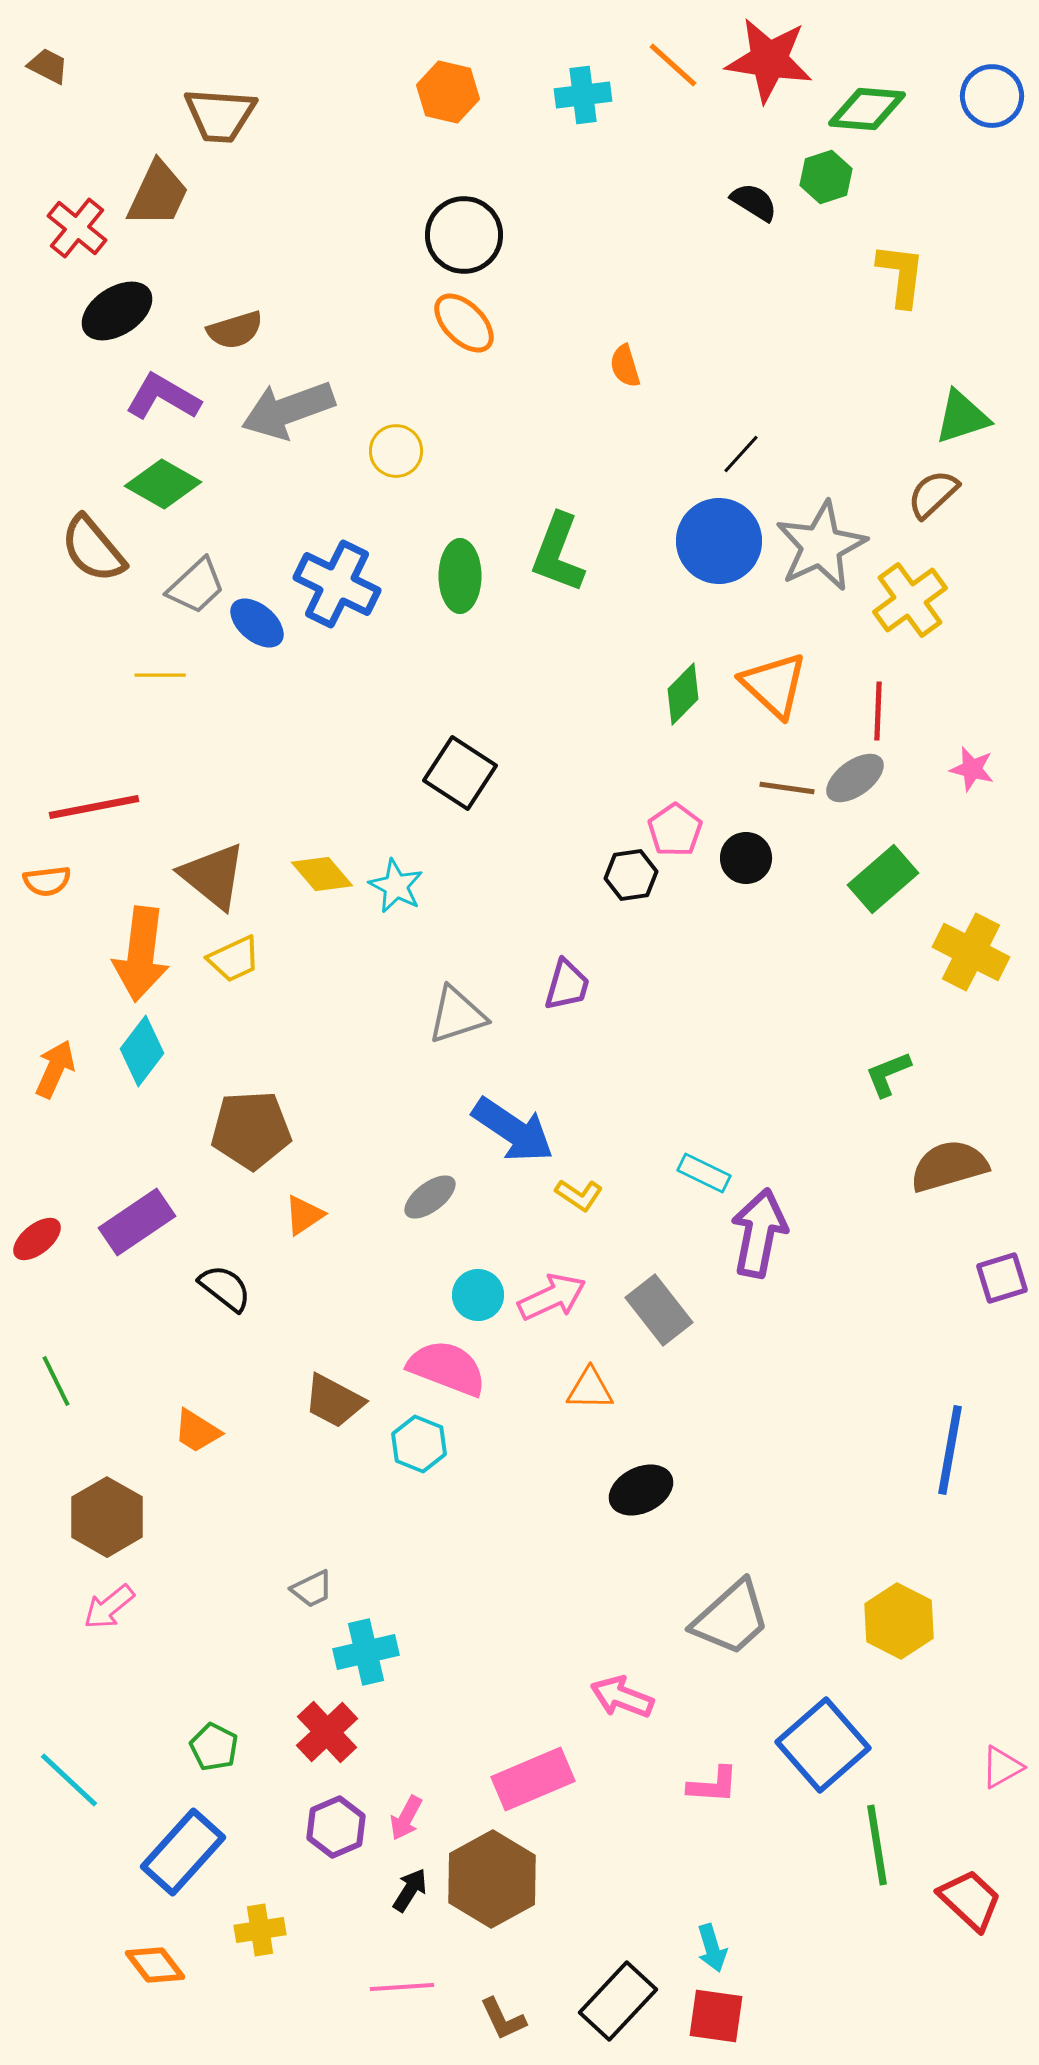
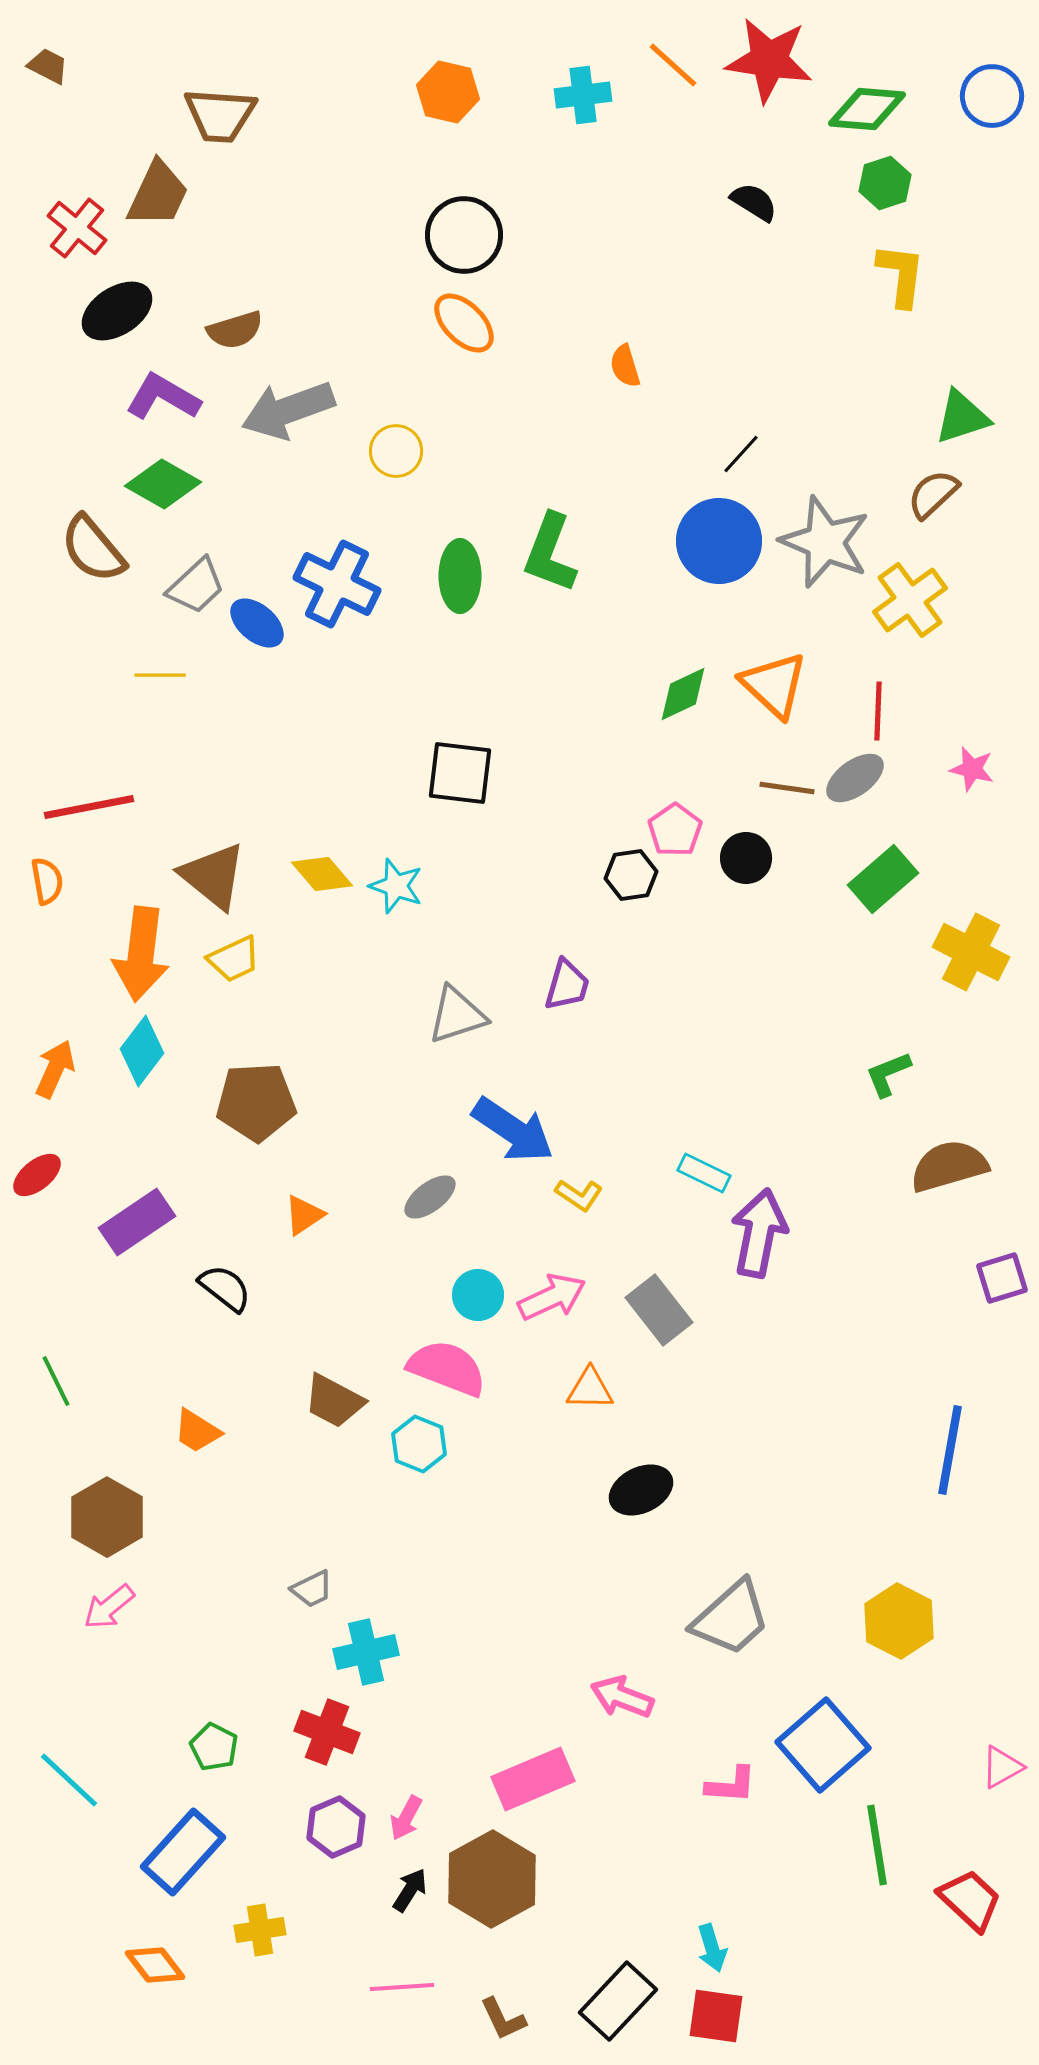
green hexagon at (826, 177): moved 59 px right, 6 px down
gray star at (821, 546): moved 4 px right, 4 px up; rotated 24 degrees counterclockwise
green L-shape at (558, 553): moved 8 px left
green diamond at (683, 694): rotated 20 degrees clockwise
black square at (460, 773): rotated 26 degrees counterclockwise
red line at (94, 807): moved 5 px left
orange semicircle at (47, 881): rotated 93 degrees counterclockwise
cyan star at (396, 886): rotated 8 degrees counterclockwise
brown pentagon at (251, 1130): moved 5 px right, 28 px up
red ellipse at (37, 1239): moved 64 px up
red cross at (327, 1732): rotated 26 degrees counterclockwise
pink L-shape at (713, 1785): moved 18 px right
